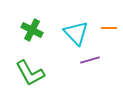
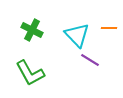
cyan triangle: moved 1 px right, 2 px down
purple line: rotated 48 degrees clockwise
